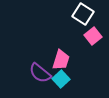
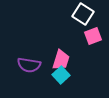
pink square: rotated 18 degrees clockwise
purple semicircle: moved 11 px left, 8 px up; rotated 30 degrees counterclockwise
cyan square: moved 4 px up
